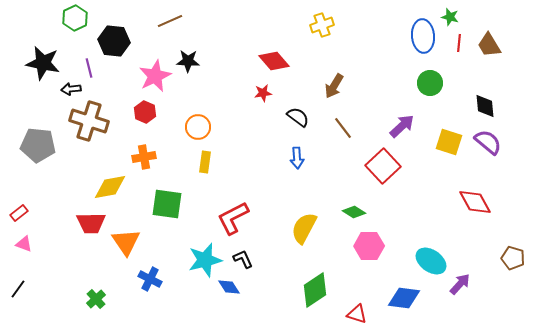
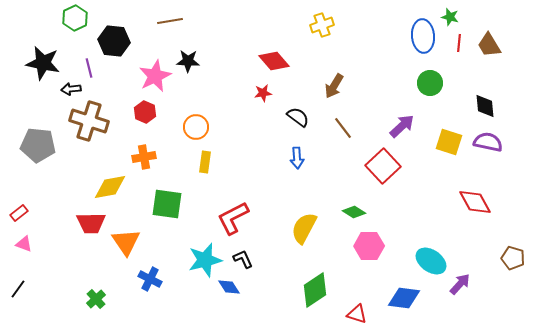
brown line at (170, 21): rotated 15 degrees clockwise
orange circle at (198, 127): moved 2 px left
purple semicircle at (488, 142): rotated 28 degrees counterclockwise
